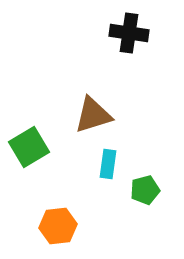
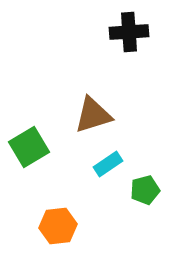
black cross: moved 1 px up; rotated 12 degrees counterclockwise
cyan rectangle: rotated 48 degrees clockwise
